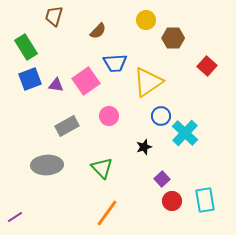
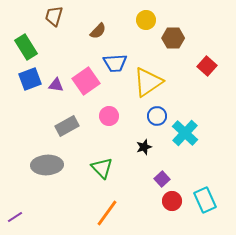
blue circle: moved 4 px left
cyan rectangle: rotated 15 degrees counterclockwise
